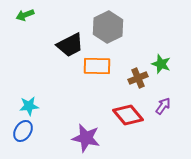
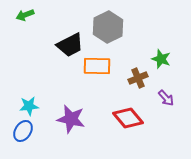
green star: moved 5 px up
purple arrow: moved 3 px right, 8 px up; rotated 102 degrees clockwise
red diamond: moved 3 px down
purple star: moved 15 px left, 19 px up
